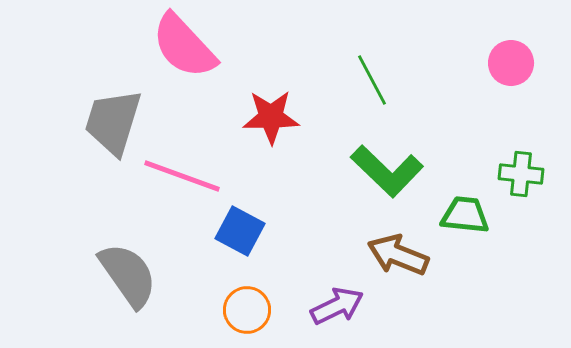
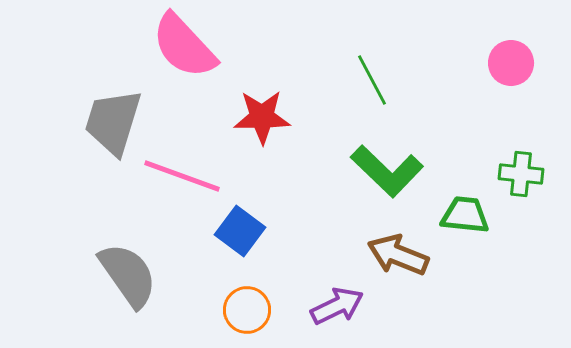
red star: moved 9 px left
blue square: rotated 9 degrees clockwise
